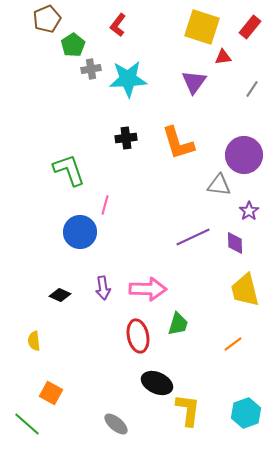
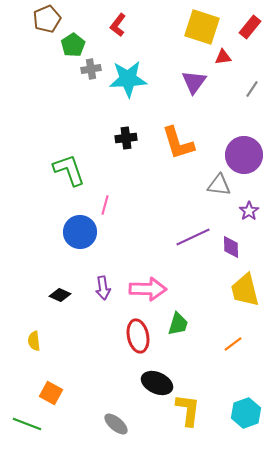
purple diamond: moved 4 px left, 4 px down
green line: rotated 20 degrees counterclockwise
